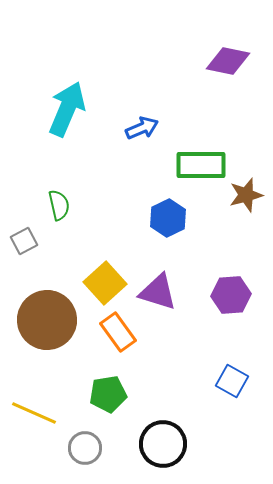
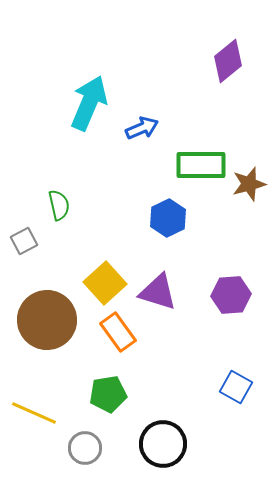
purple diamond: rotated 51 degrees counterclockwise
cyan arrow: moved 22 px right, 6 px up
brown star: moved 3 px right, 11 px up
blue square: moved 4 px right, 6 px down
